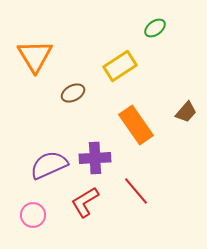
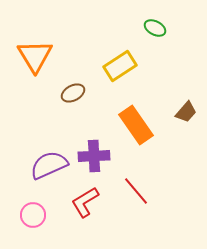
green ellipse: rotated 65 degrees clockwise
purple cross: moved 1 px left, 2 px up
